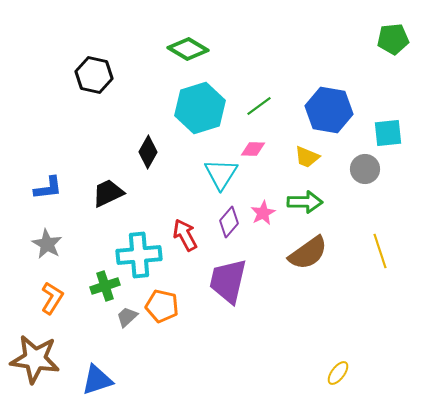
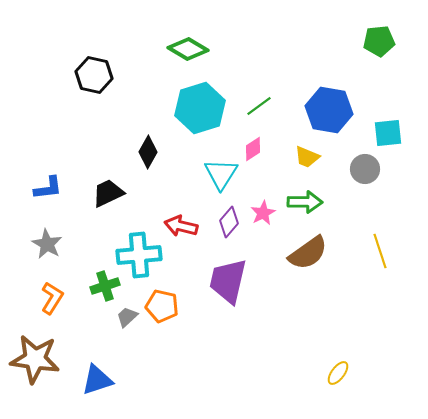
green pentagon: moved 14 px left, 2 px down
pink diamond: rotated 35 degrees counterclockwise
red arrow: moved 4 px left, 9 px up; rotated 48 degrees counterclockwise
